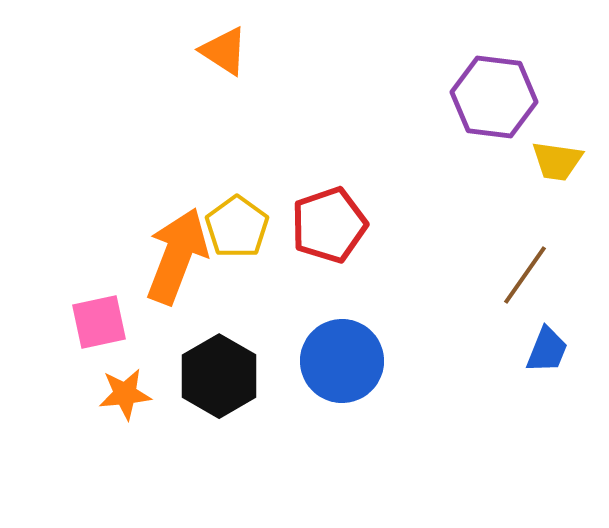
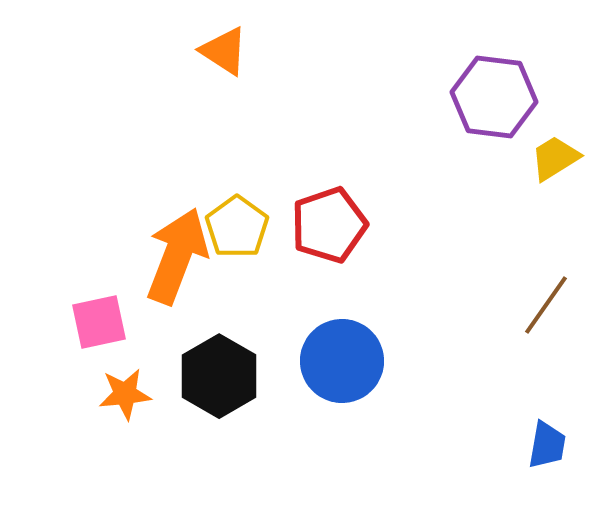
yellow trapezoid: moved 2 px left, 3 px up; rotated 140 degrees clockwise
brown line: moved 21 px right, 30 px down
blue trapezoid: moved 95 px down; rotated 12 degrees counterclockwise
